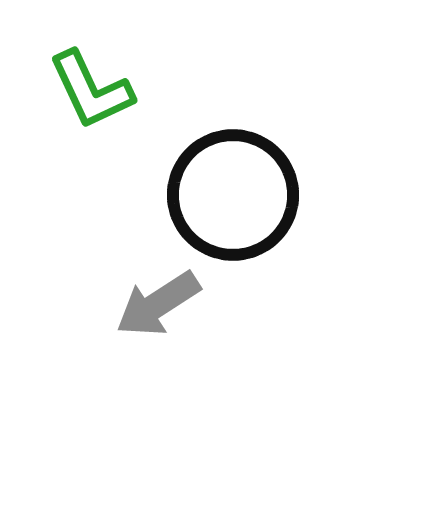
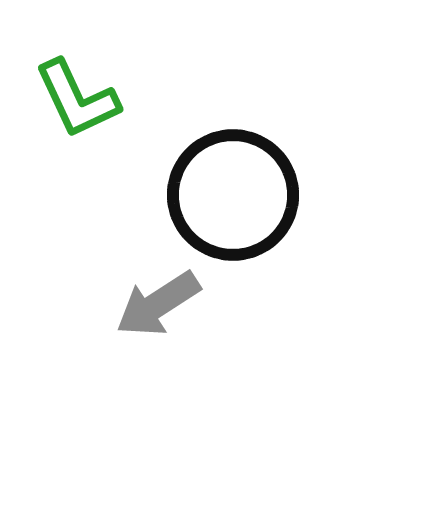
green L-shape: moved 14 px left, 9 px down
